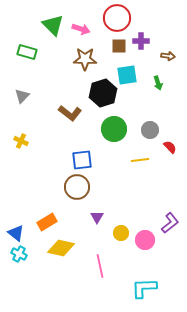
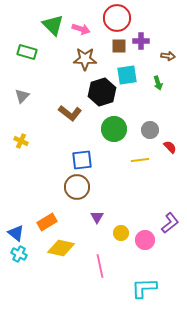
black hexagon: moved 1 px left, 1 px up
